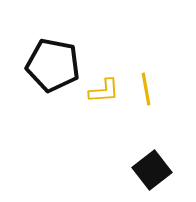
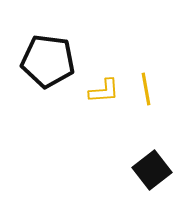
black pentagon: moved 5 px left, 4 px up; rotated 4 degrees counterclockwise
